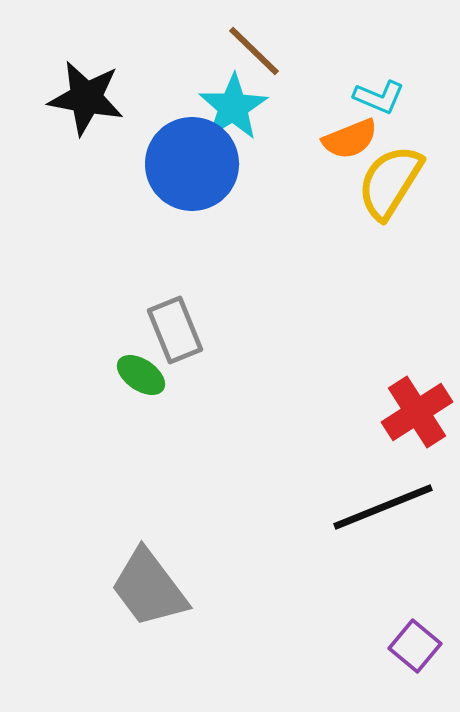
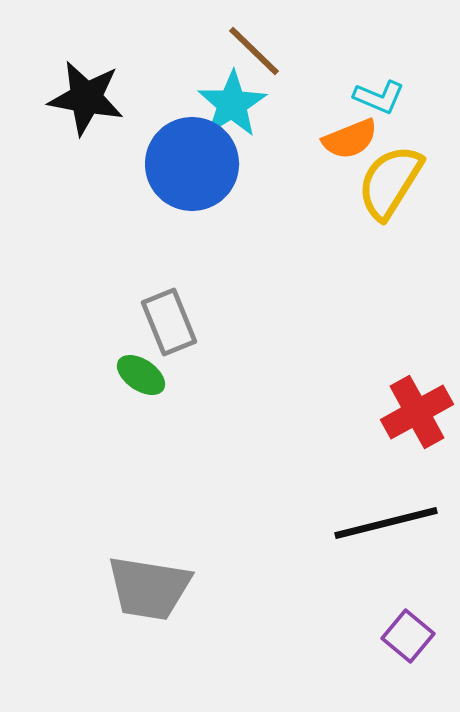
cyan star: moved 1 px left, 3 px up
gray rectangle: moved 6 px left, 8 px up
red cross: rotated 4 degrees clockwise
black line: moved 3 px right, 16 px down; rotated 8 degrees clockwise
gray trapezoid: rotated 44 degrees counterclockwise
purple square: moved 7 px left, 10 px up
